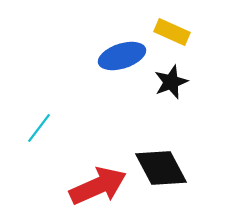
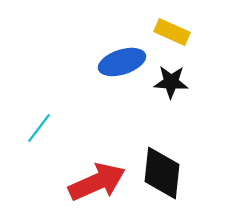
blue ellipse: moved 6 px down
black star: rotated 24 degrees clockwise
black diamond: moved 1 px right, 5 px down; rotated 34 degrees clockwise
red arrow: moved 1 px left, 4 px up
